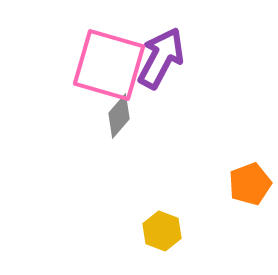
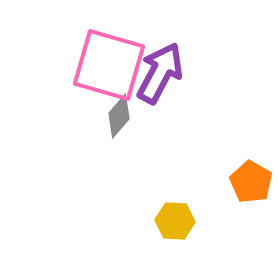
purple arrow: moved 1 px left, 15 px down
orange pentagon: moved 1 px right, 2 px up; rotated 21 degrees counterclockwise
yellow hexagon: moved 13 px right, 10 px up; rotated 18 degrees counterclockwise
